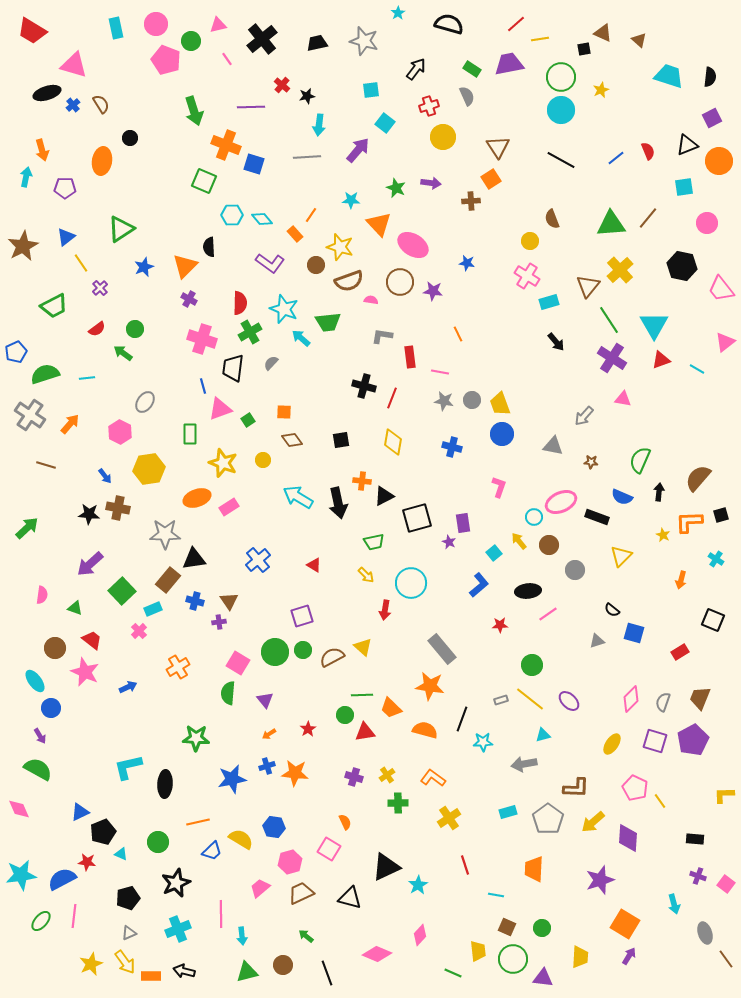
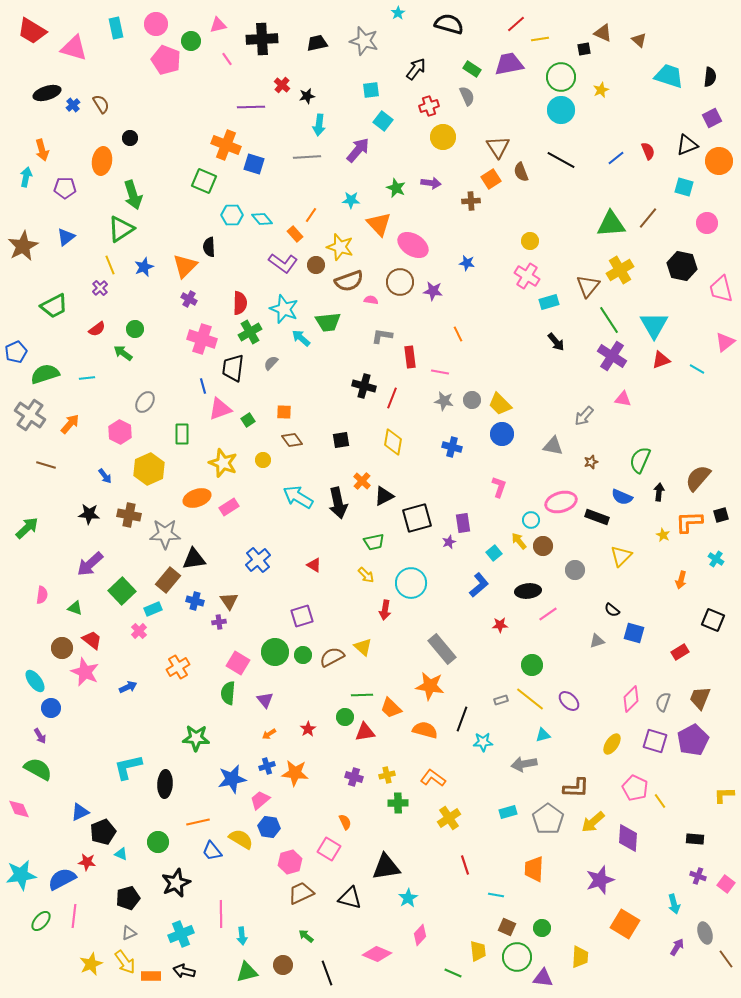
black cross at (262, 39): rotated 36 degrees clockwise
pink triangle at (74, 65): moved 17 px up
green arrow at (194, 111): moved 61 px left, 84 px down
cyan square at (385, 123): moved 2 px left, 2 px up
cyan square at (684, 187): rotated 24 degrees clockwise
brown semicircle at (552, 219): moved 31 px left, 47 px up
yellow line at (81, 263): moved 29 px right, 2 px down; rotated 12 degrees clockwise
purple L-shape at (270, 263): moved 13 px right
yellow cross at (620, 270): rotated 12 degrees clockwise
pink trapezoid at (721, 289): rotated 24 degrees clockwise
purple cross at (612, 358): moved 2 px up
yellow trapezoid at (500, 404): rotated 25 degrees counterclockwise
green rectangle at (190, 434): moved 8 px left
brown star at (591, 462): rotated 24 degrees counterclockwise
yellow hexagon at (149, 469): rotated 16 degrees counterclockwise
orange cross at (362, 481): rotated 36 degrees clockwise
pink ellipse at (561, 502): rotated 8 degrees clockwise
brown cross at (118, 508): moved 11 px right, 7 px down
cyan circle at (534, 517): moved 3 px left, 3 px down
purple star at (449, 542): rotated 24 degrees clockwise
brown circle at (549, 545): moved 6 px left, 1 px down
brown circle at (55, 648): moved 7 px right
green circle at (303, 650): moved 5 px down
green circle at (345, 715): moved 2 px down
yellow cross at (387, 775): rotated 21 degrees clockwise
blue hexagon at (274, 827): moved 5 px left
blue trapezoid at (212, 851): rotated 95 degrees clockwise
black triangle at (386, 867): rotated 16 degrees clockwise
cyan star at (418, 885): moved 10 px left, 13 px down
pink trapezoid at (260, 888): moved 88 px up
cyan cross at (178, 929): moved 3 px right, 5 px down
purple arrow at (629, 956): moved 48 px right, 9 px up
green circle at (513, 959): moved 4 px right, 2 px up
